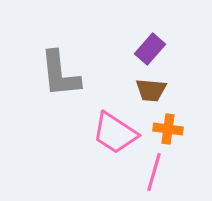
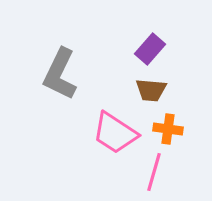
gray L-shape: rotated 32 degrees clockwise
